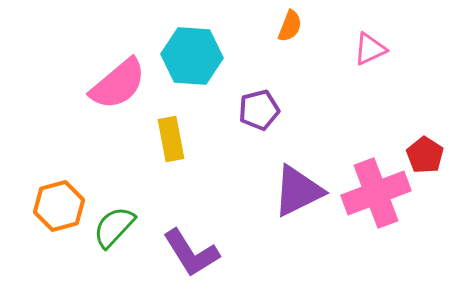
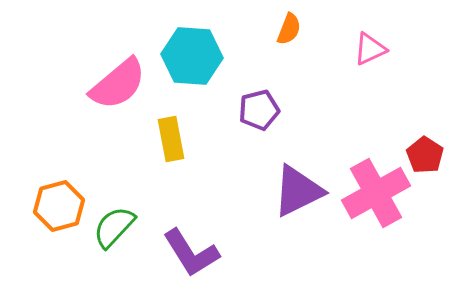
orange semicircle: moved 1 px left, 3 px down
pink cross: rotated 8 degrees counterclockwise
